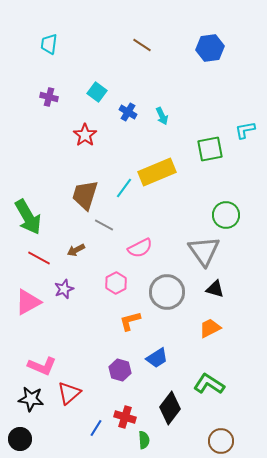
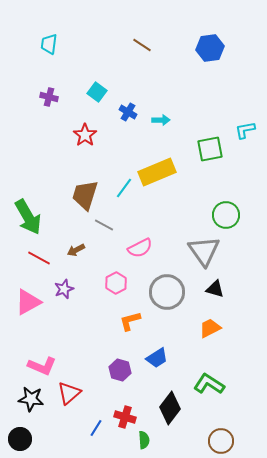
cyan arrow: moved 1 px left, 4 px down; rotated 66 degrees counterclockwise
